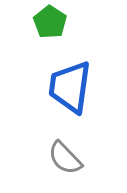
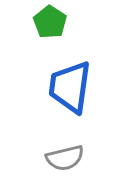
gray semicircle: rotated 60 degrees counterclockwise
